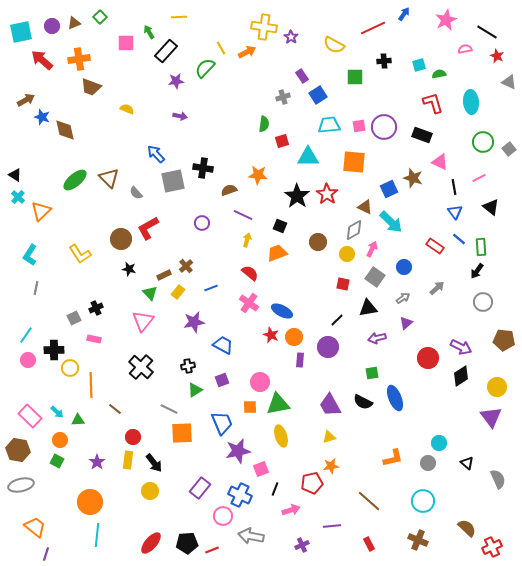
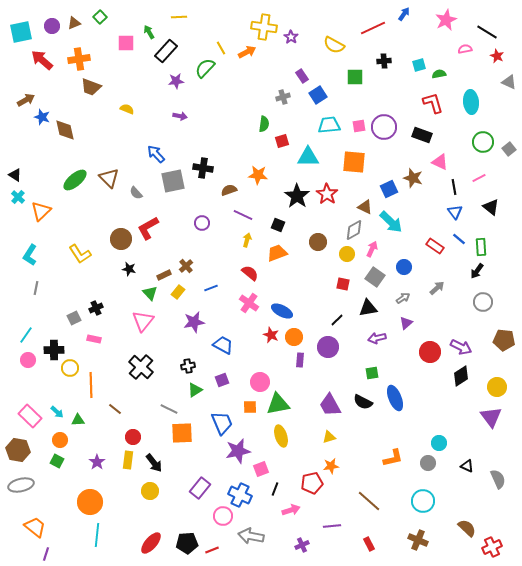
black square at (280, 226): moved 2 px left, 1 px up
red circle at (428, 358): moved 2 px right, 6 px up
black triangle at (467, 463): moved 3 px down; rotated 16 degrees counterclockwise
